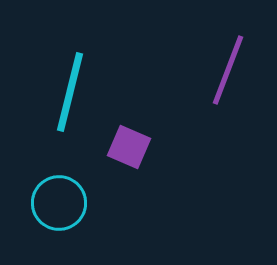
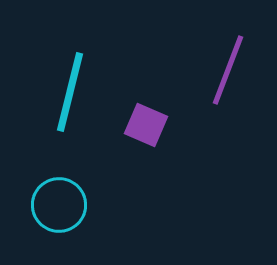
purple square: moved 17 px right, 22 px up
cyan circle: moved 2 px down
